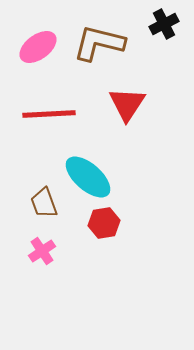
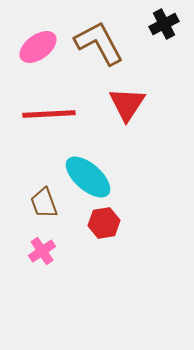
brown L-shape: rotated 48 degrees clockwise
